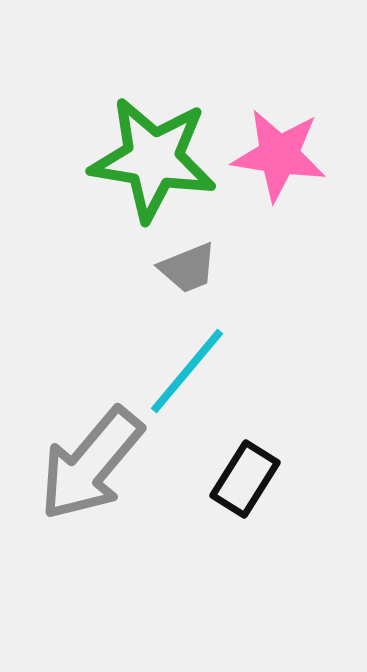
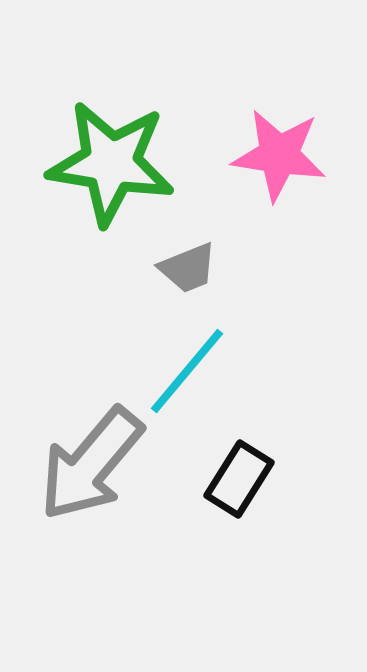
green star: moved 42 px left, 4 px down
black rectangle: moved 6 px left
